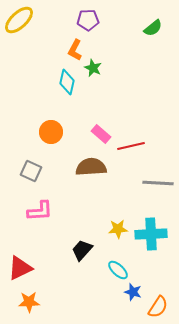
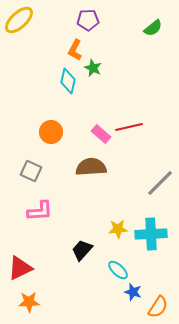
cyan diamond: moved 1 px right, 1 px up
red line: moved 2 px left, 19 px up
gray line: moved 2 px right; rotated 48 degrees counterclockwise
